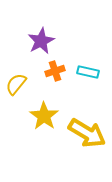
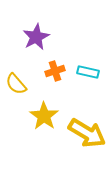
purple star: moved 5 px left, 4 px up
yellow semicircle: rotated 80 degrees counterclockwise
